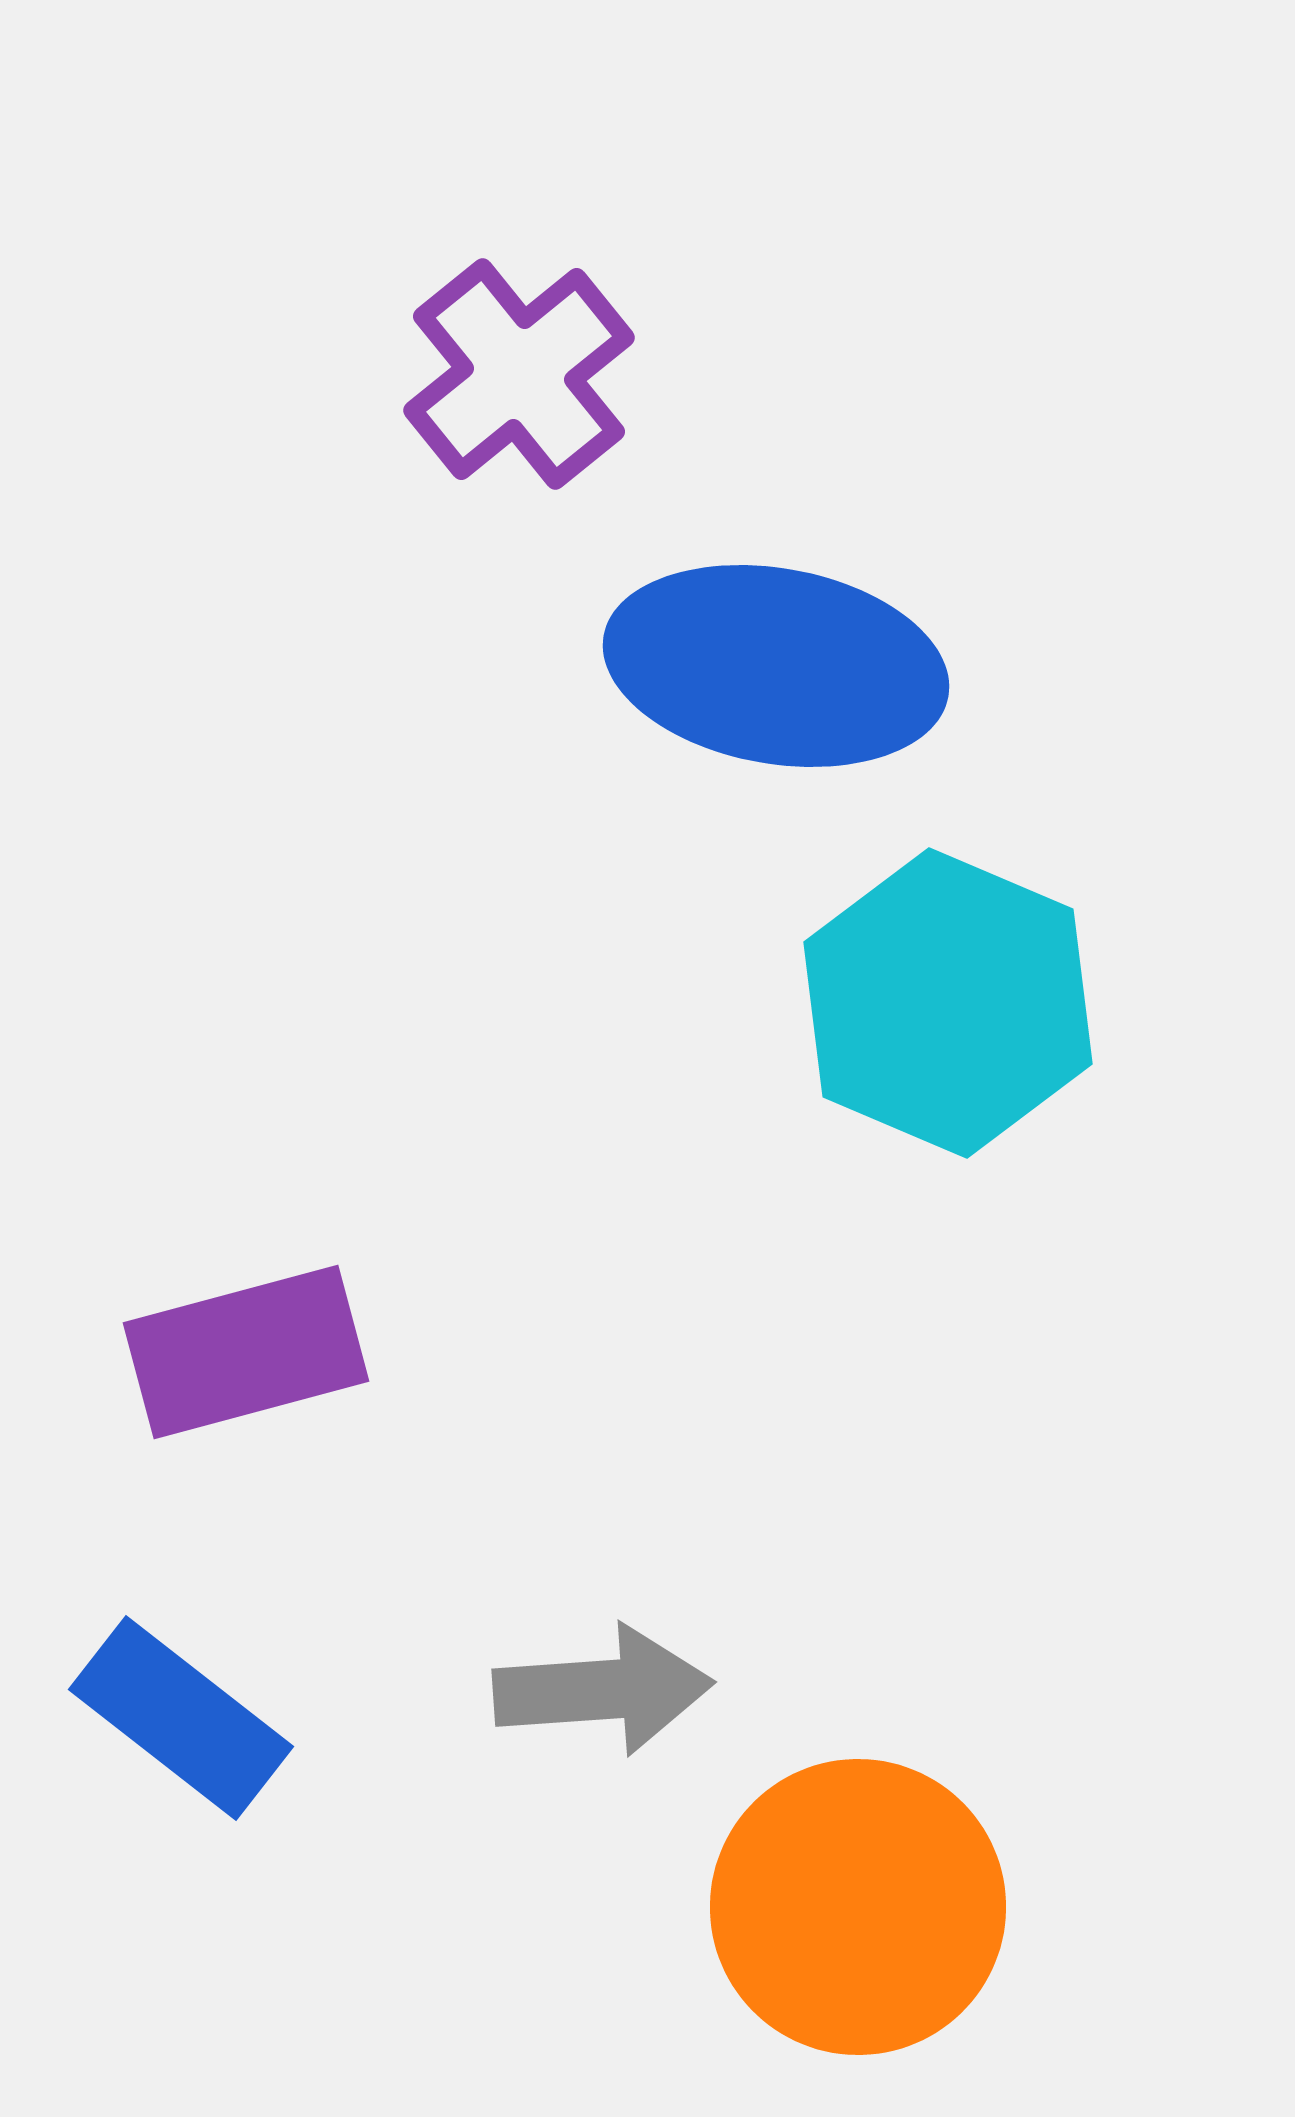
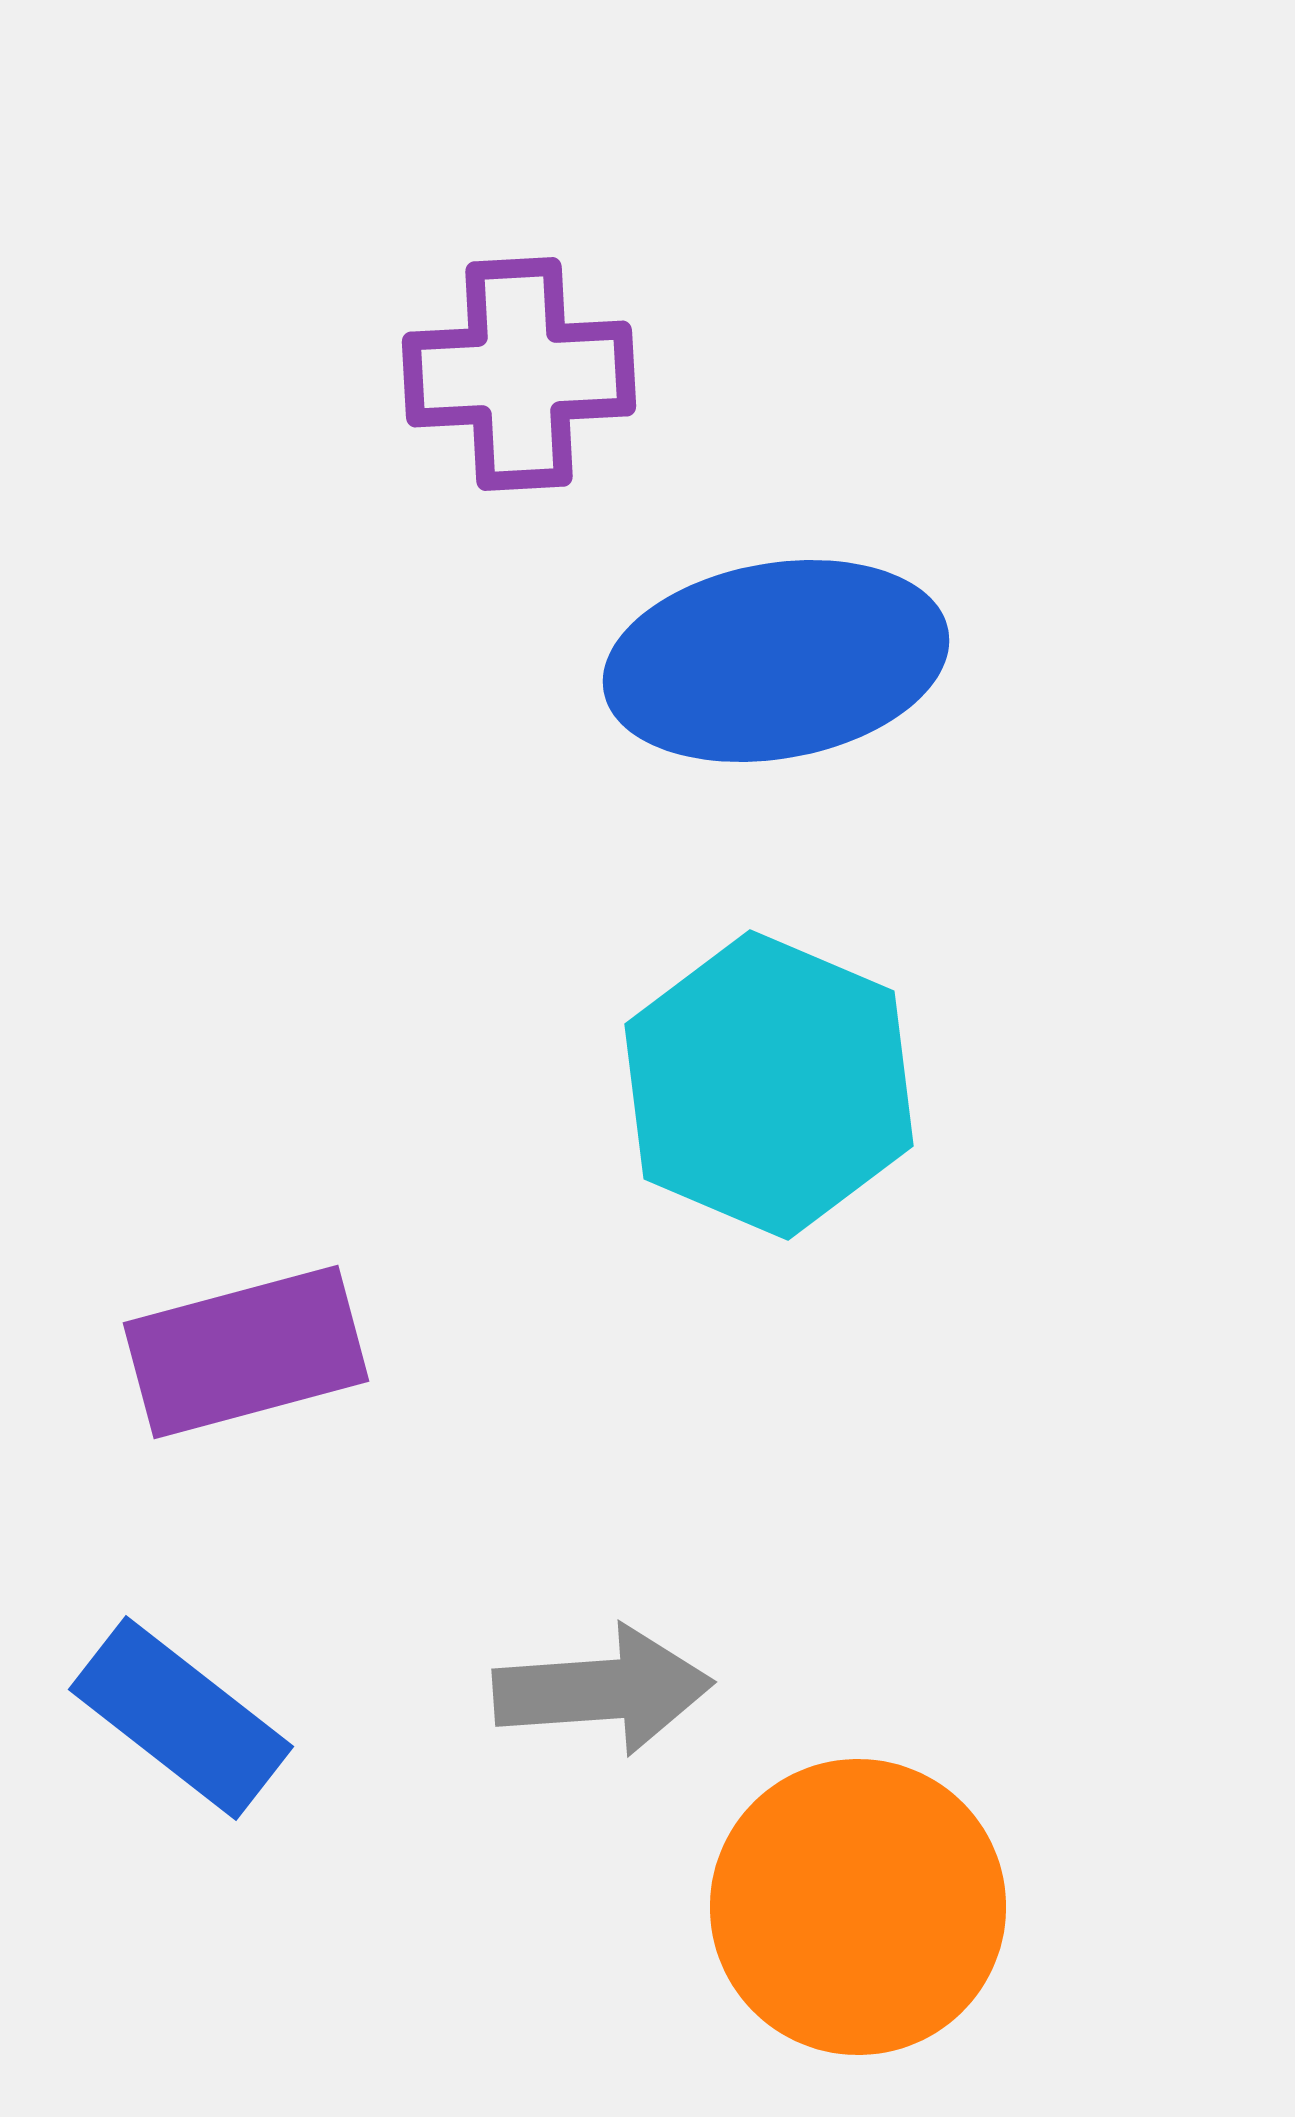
purple cross: rotated 36 degrees clockwise
blue ellipse: moved 5 px up; rotated 20 degrees counterclockwise
cyan hexagon: moved 179 px left, 82 px down
